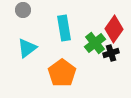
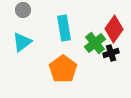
cyan triangle: moved 5 px left, 6 px up
orange pentagon: moved 1 px right, 4 px up
